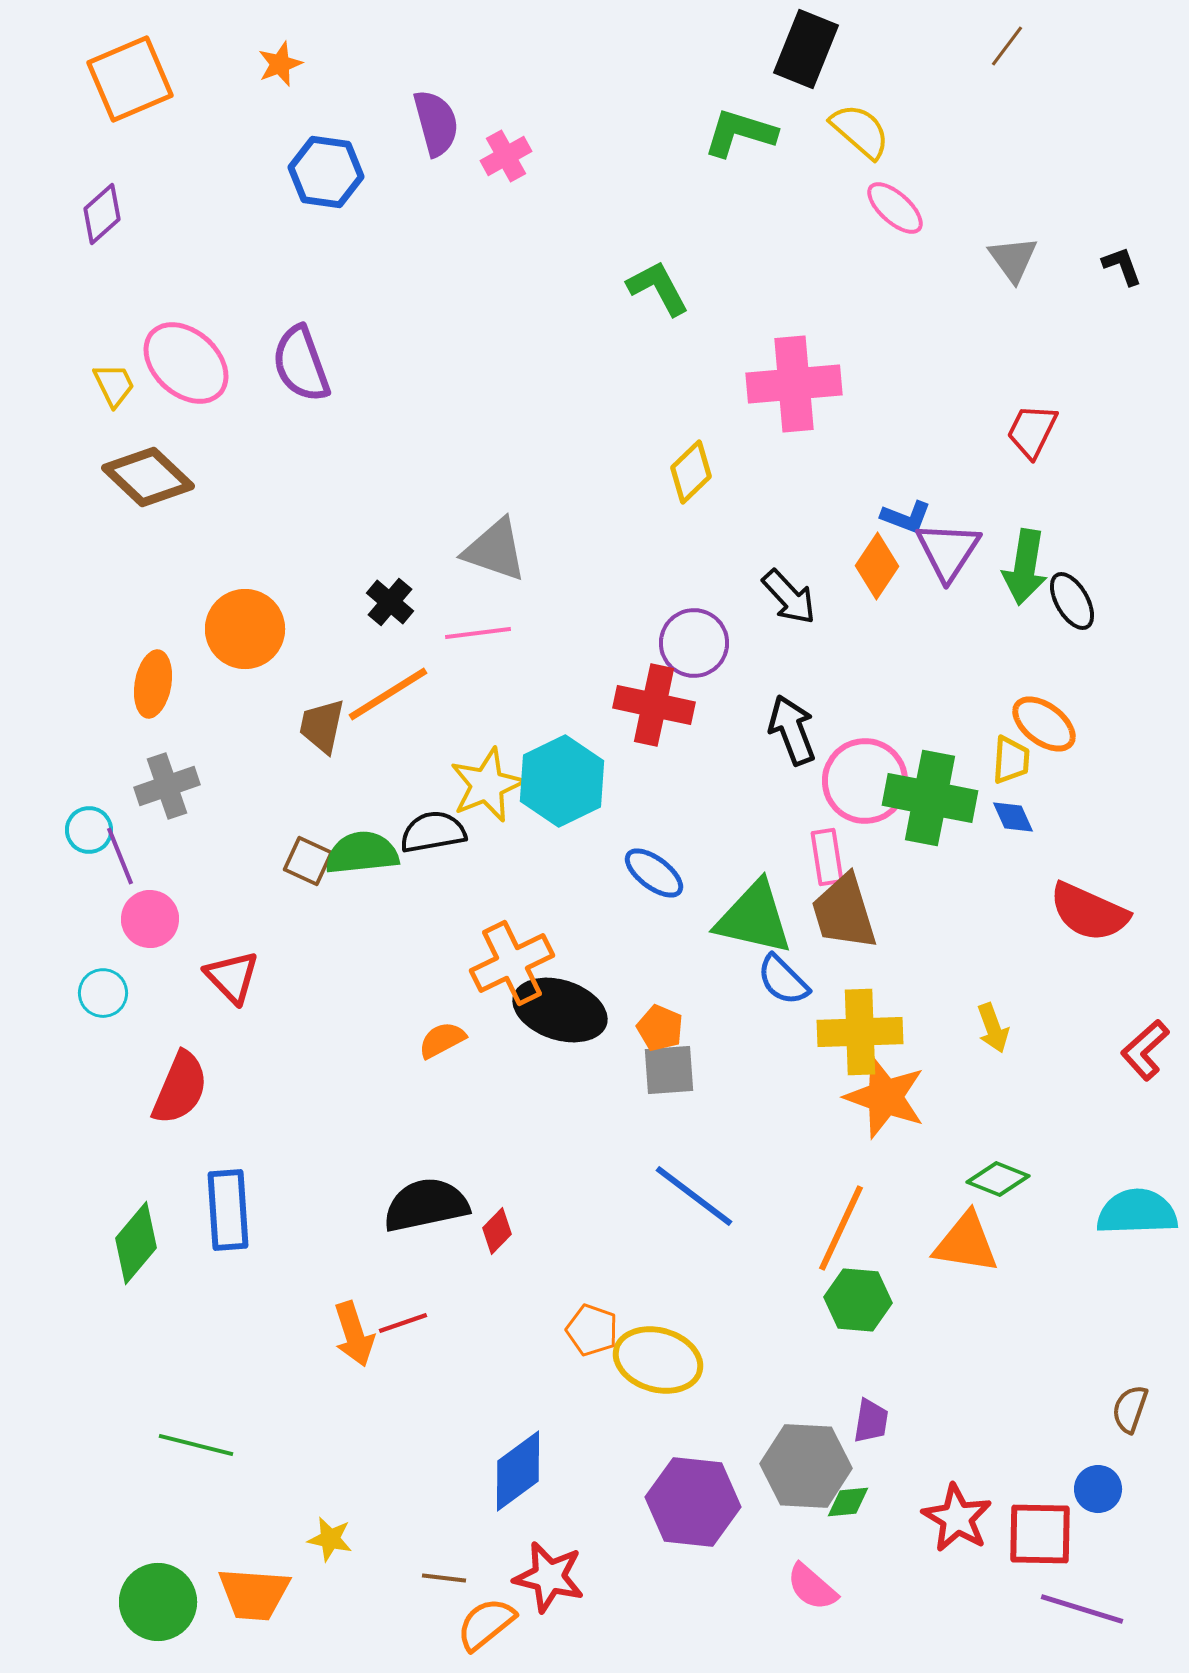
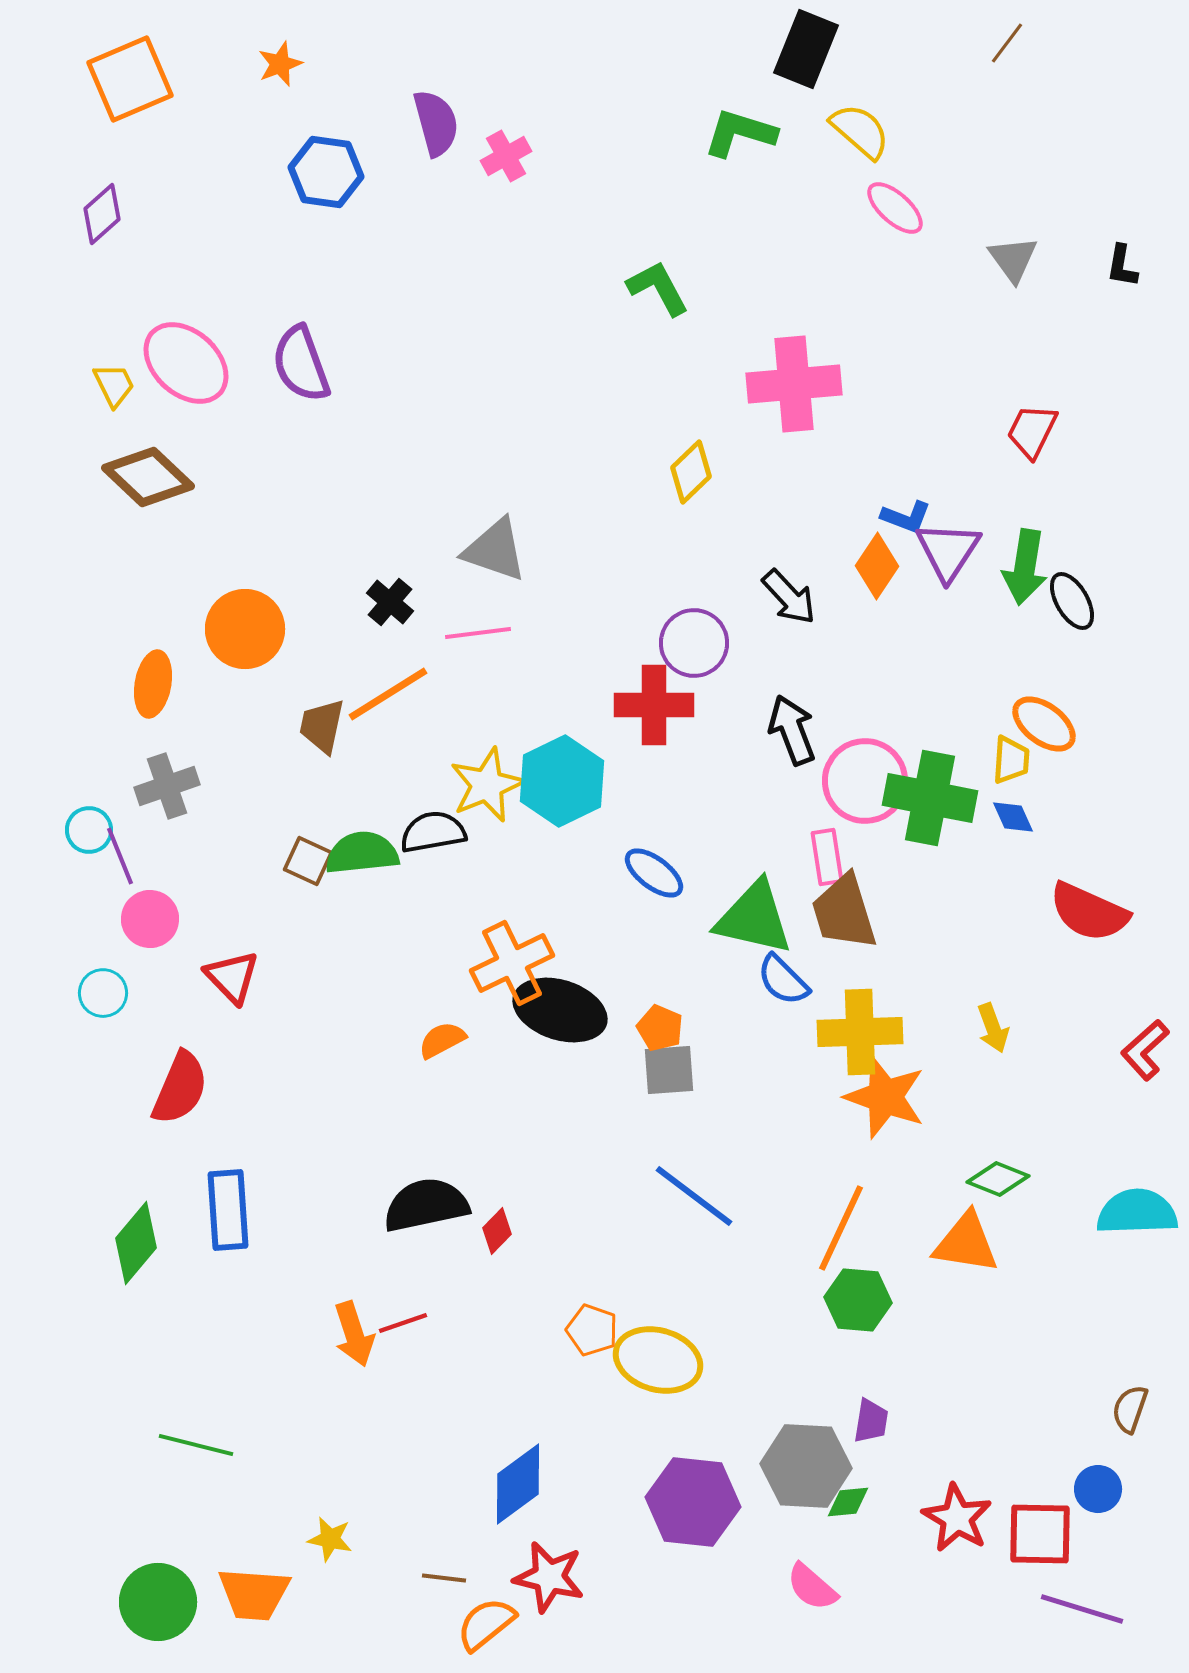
brown line at (1007, 46): moved 3 px up
black L-shape at (1122, 266): rotated 150 degrees counterclockwise
red cross at (654, 705): rotated 12 degrees counterclockwise
blue diamond at (518, 1471): moved 13 px down
